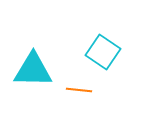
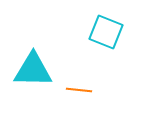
cyan square: moved 3 px right, 20 px up; rotated 12 degrees counterclockwise
